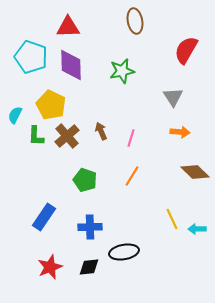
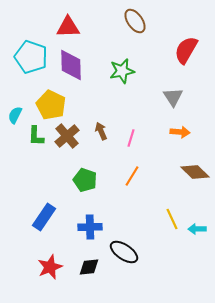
brown ellipse: rotated 25 degrees counterclockwise
black ellipse: rotated 44 degrees clockwise
